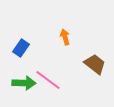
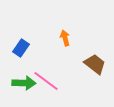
orange arrow: moved 1 px down
pink line: moved 2 px left, 1 px down
